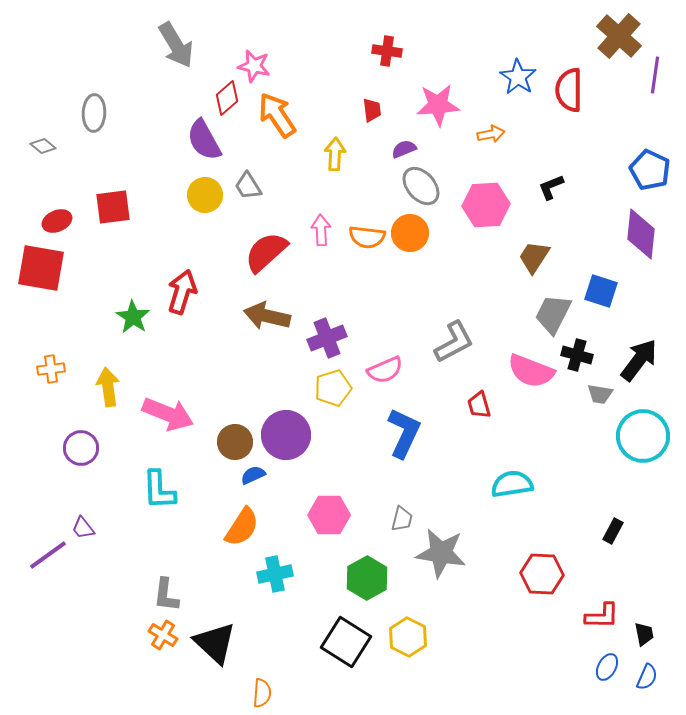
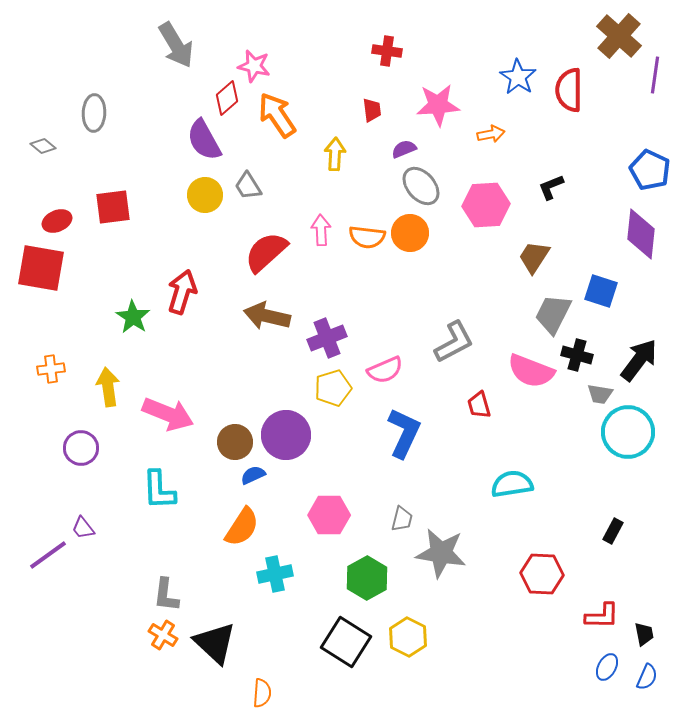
cyan circle at (643, 436): moved 15 px left, 4 px up
